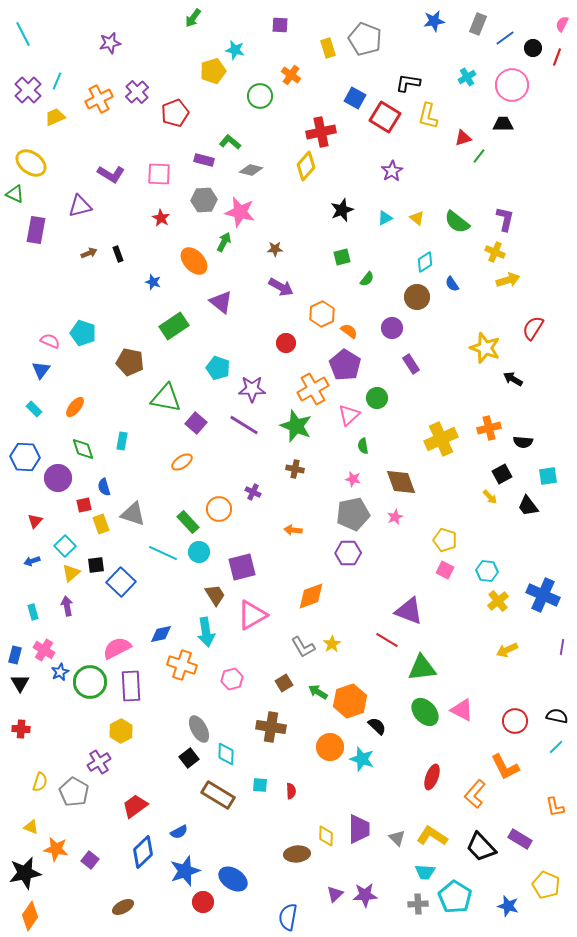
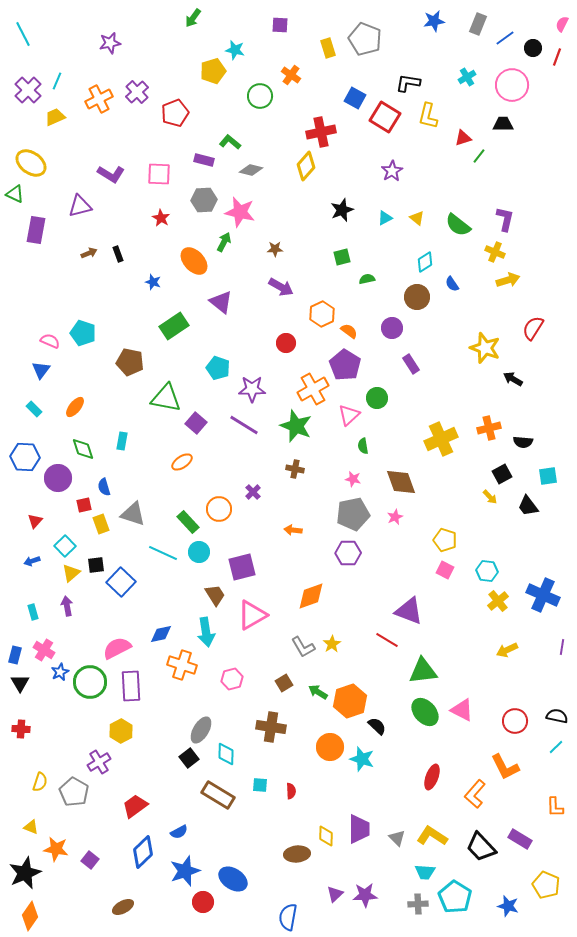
green semicircle at (457, 222): moved 1 px right, 3 px down
green semicircle at (367, 279): rotated 140 degrees counterclockwise
purple cross at (253, 492): rotated 21 degrees clockwise
green triangle at (422, 668): moved 1 px right, 3 px down
gray ellipse at (199, 729): moved 2 px right, 1 px down; rotated 60 degrees clockwise
orange L-shape at (555, 807): rotated 10 degrees clockwise
black star at (25, 873): rotated 12 degrees counterclockwise
